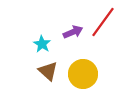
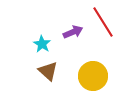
red line: rotated 68 degrees counterclockwise
yellow circle: moved 10 px right, 2 px down
